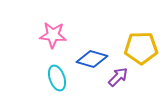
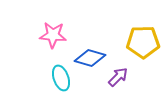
yellow pentagon: moved 2 px right, 6 px up
blue diamond: moved 2 px left, 1 px up
cyan ellipse: moved 4 px right
